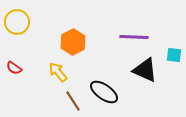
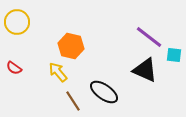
purple line: moved 15 px right; rotated 36 degrees clockwise
orange hexagon: moved 2 px left, 4 px down; rotated 20 degrees counterclockwise
